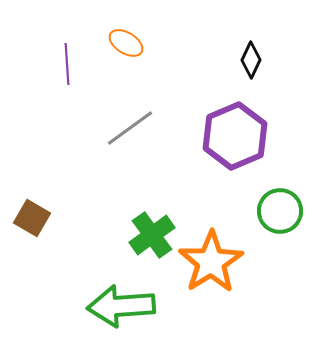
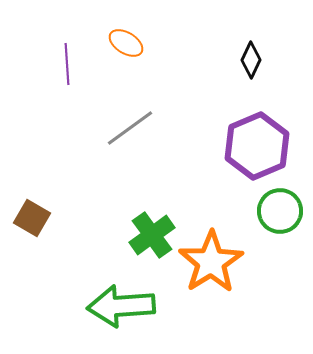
purple hexagon: moved 22 px right, 10 px down
